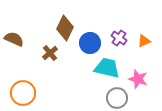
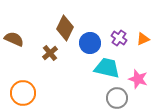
orange triangle: moved 1 px left, 2 px up
